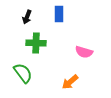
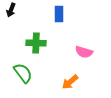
black arrow: moved 16 px left, 7 px up
